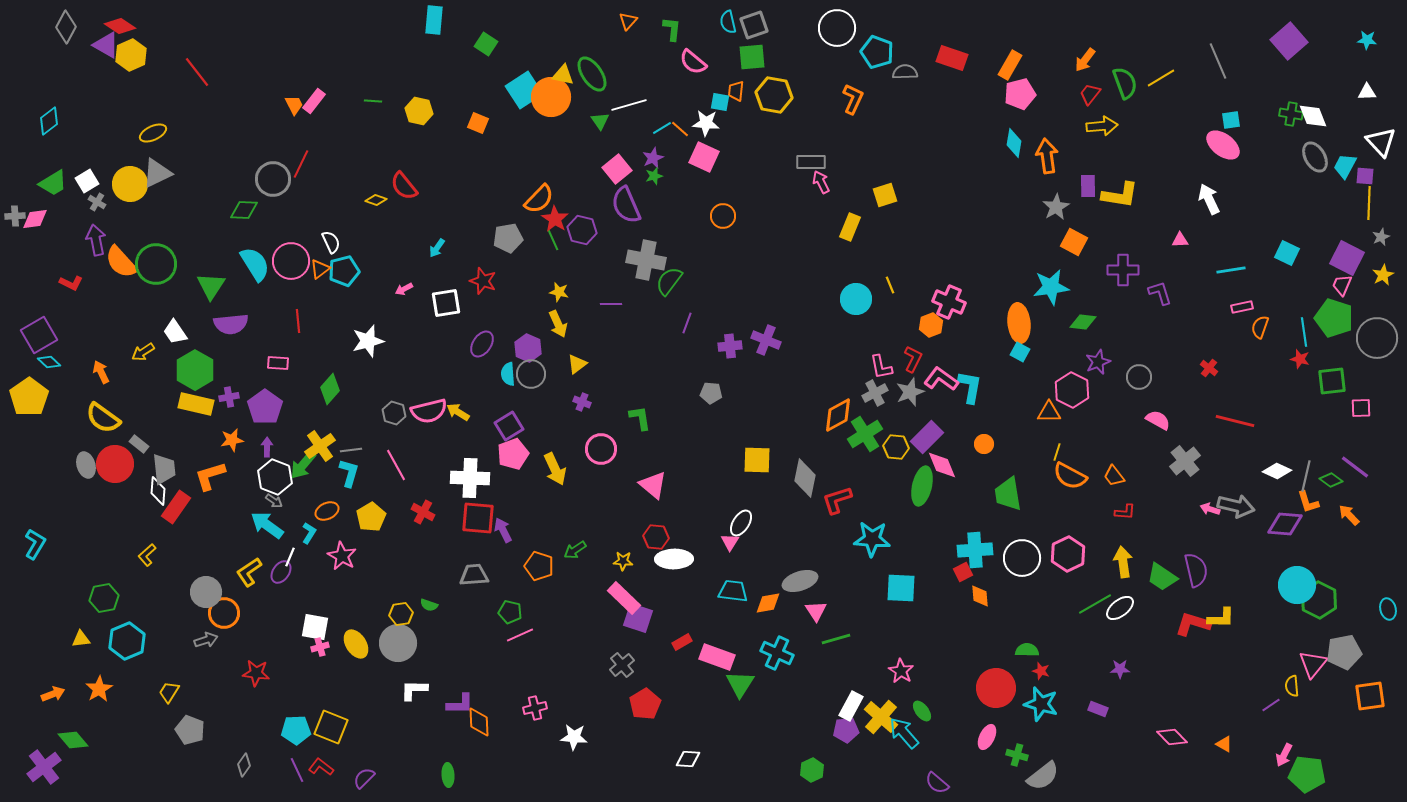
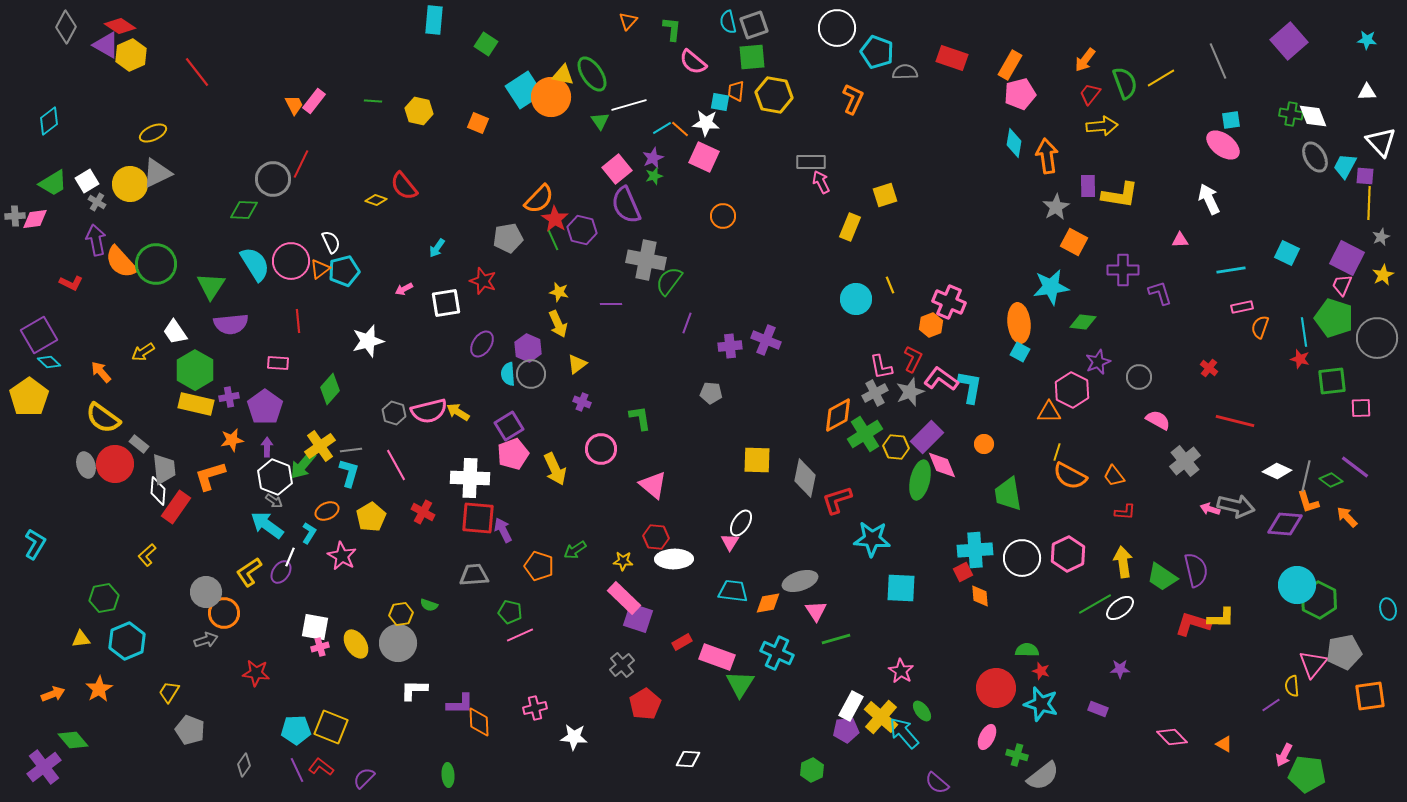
orange arrow at (101, 372): rotated 15 degrees counterclockwise
green ellipse at (922, 486): moved 2 px left, 6 px up
orange arrow at (1349, 515): moved 2 px left, 2 px down
